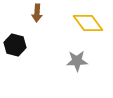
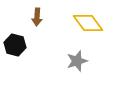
brown arrow: moved 4 px down
gray star: rotated 15 degrees counterclockwise
